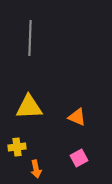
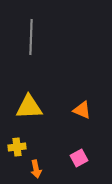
gray line: moved 1 px right, 1 px up
orange triangle: moved 5 px right, 7 px up
